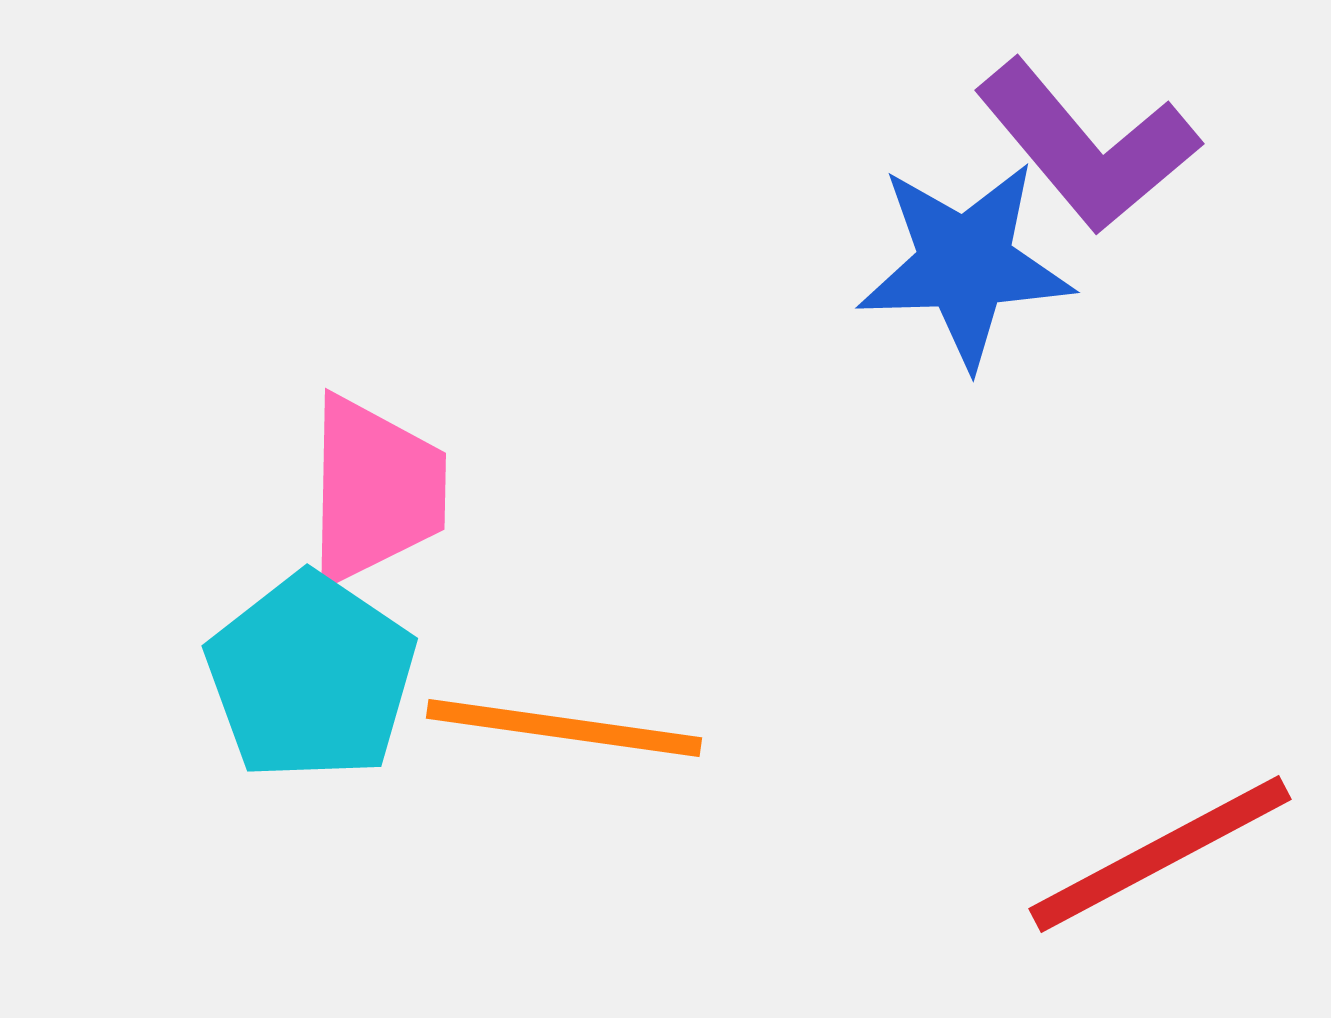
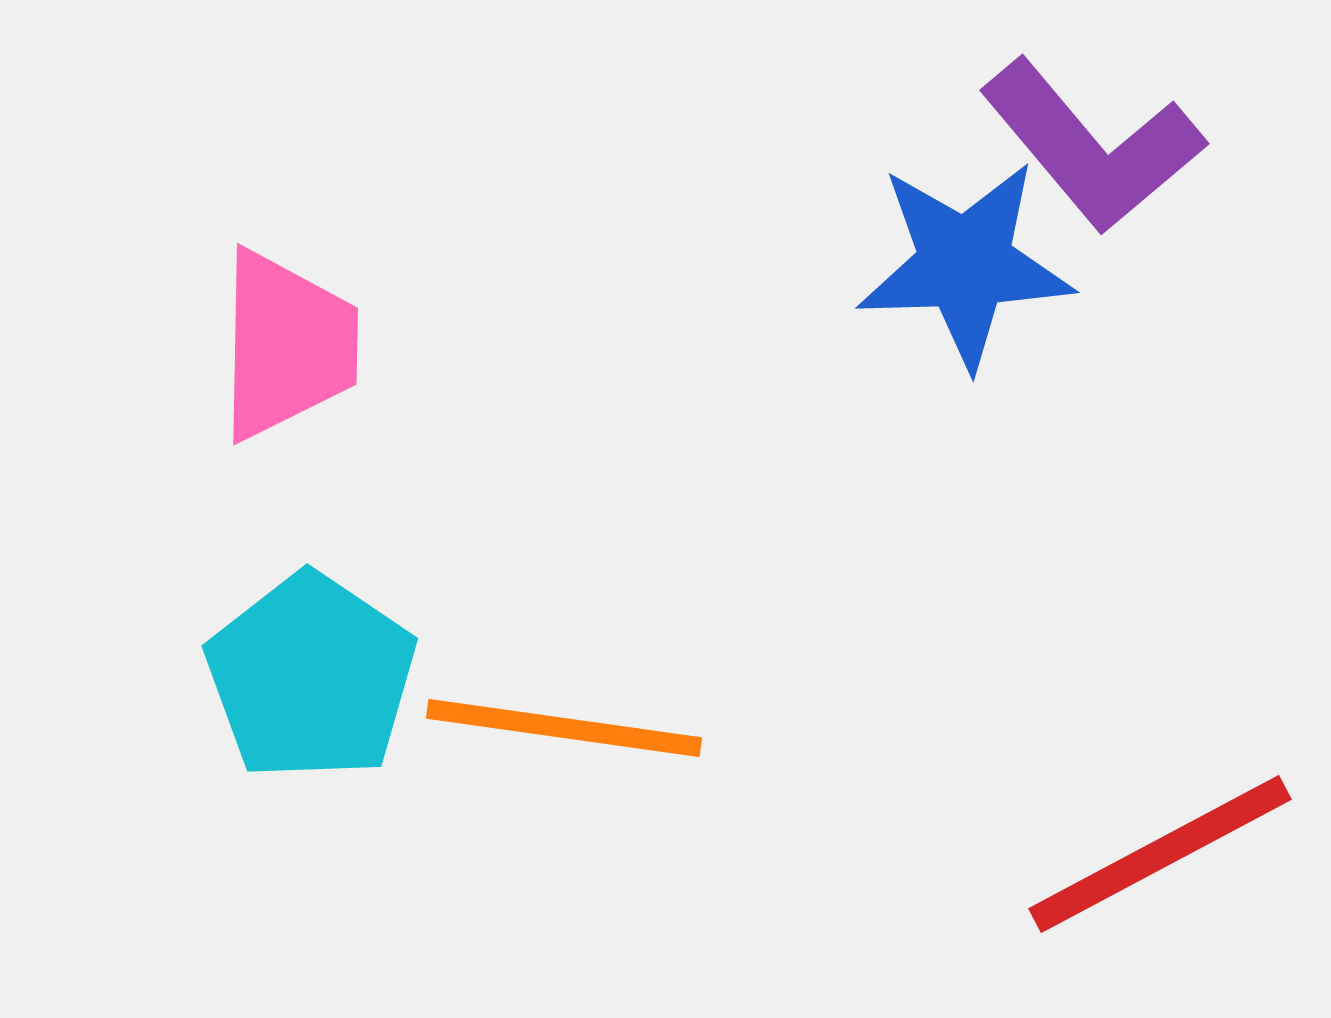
purple L-shape: moved 5 px right
pink trapezoid: moved 88 px left, 145 px up
